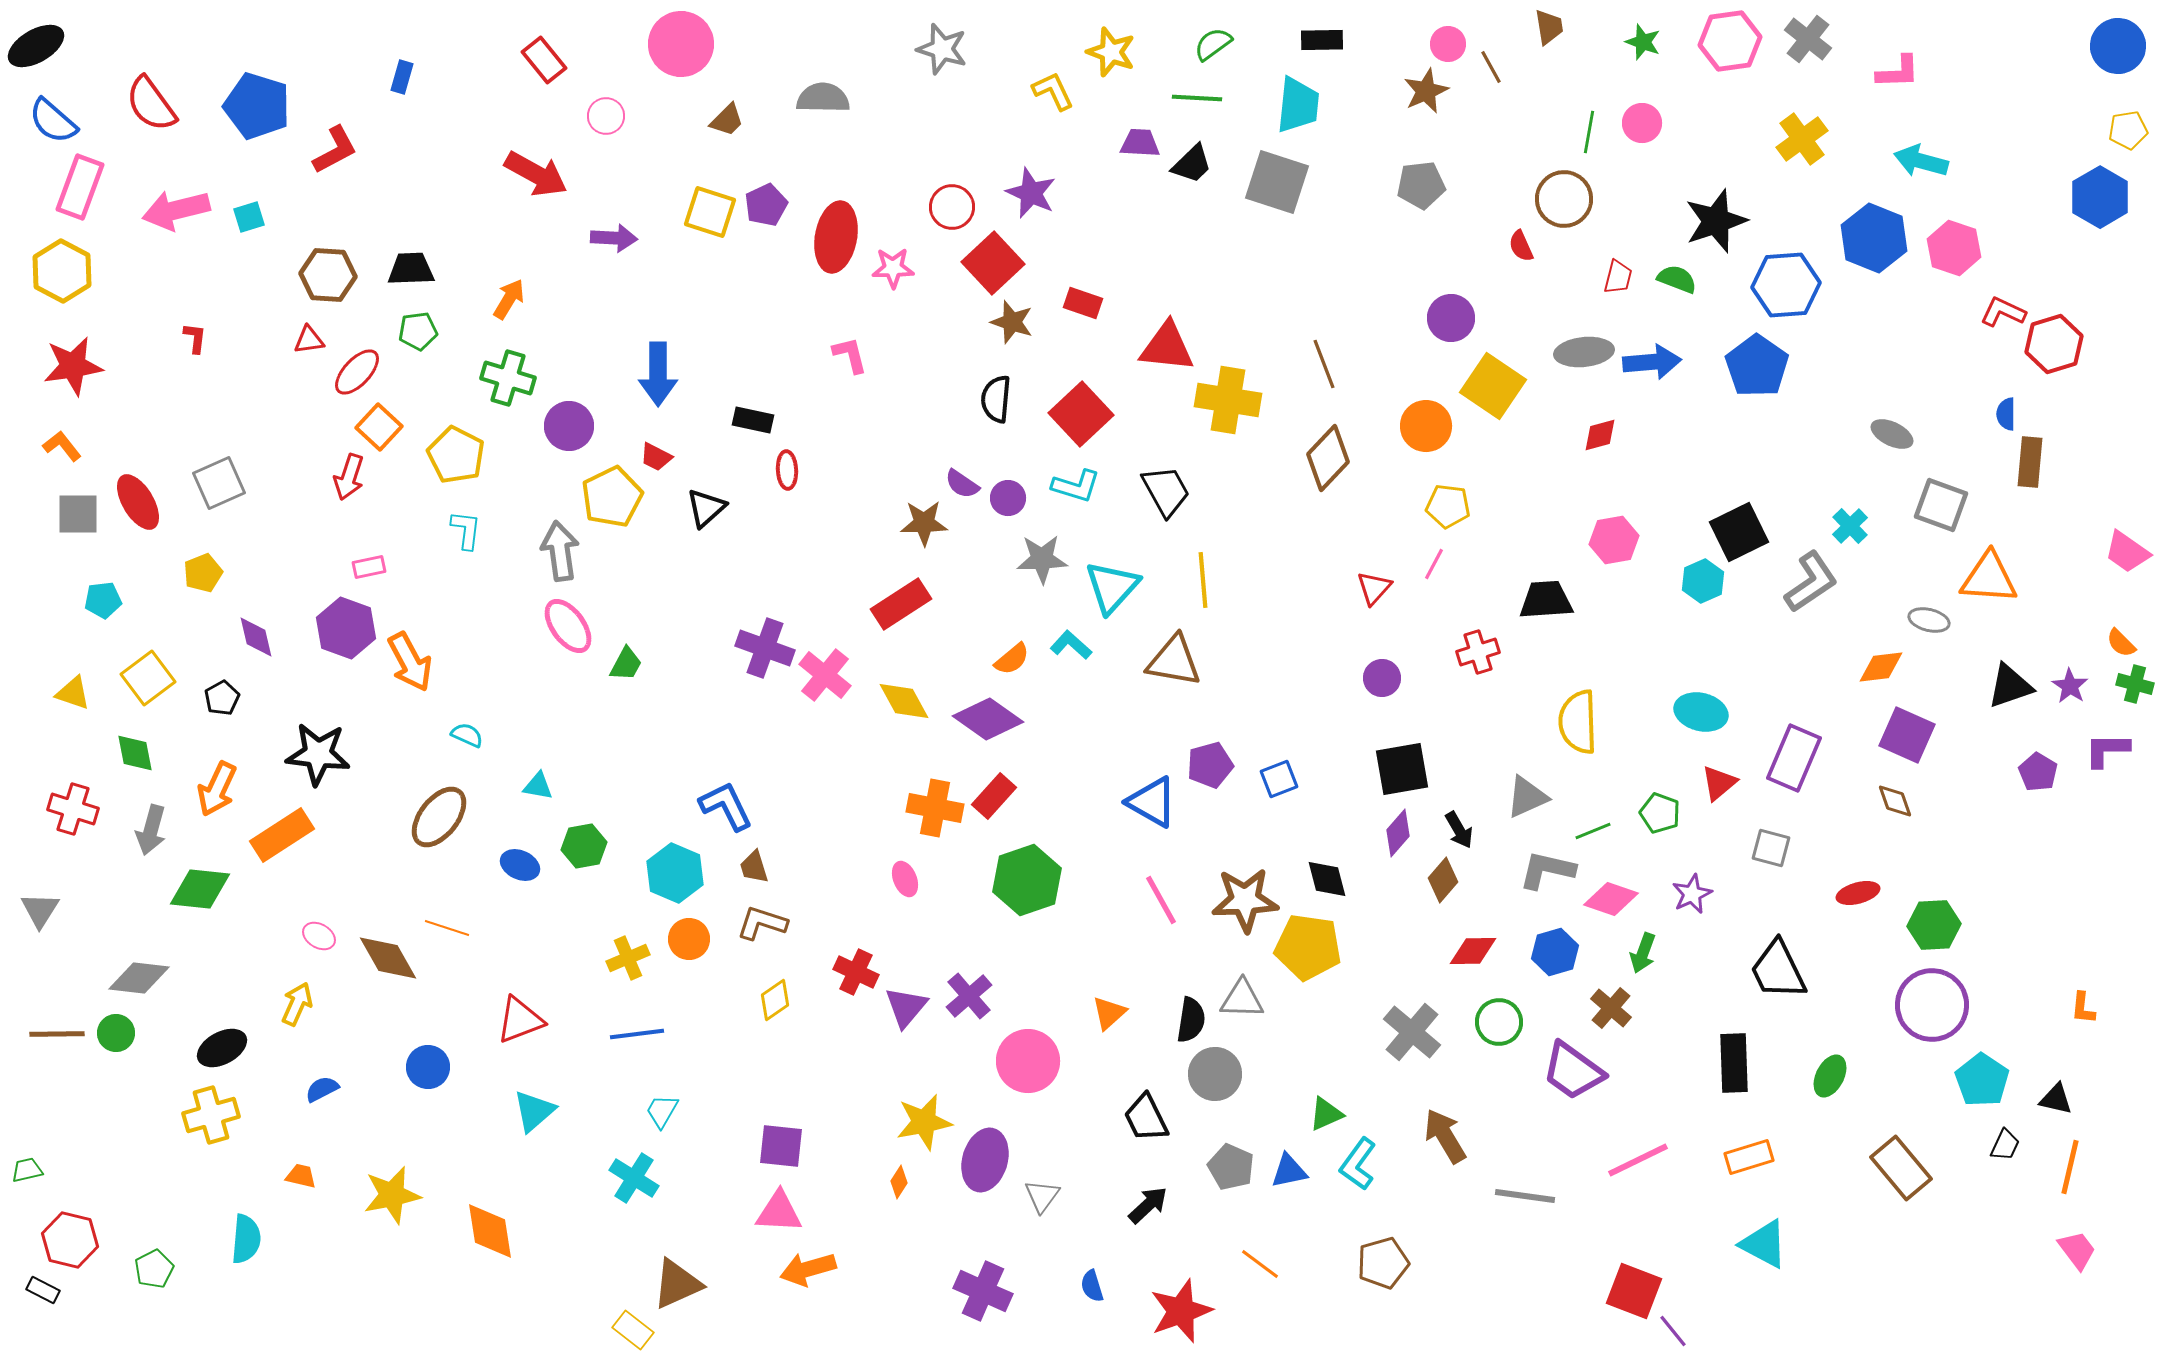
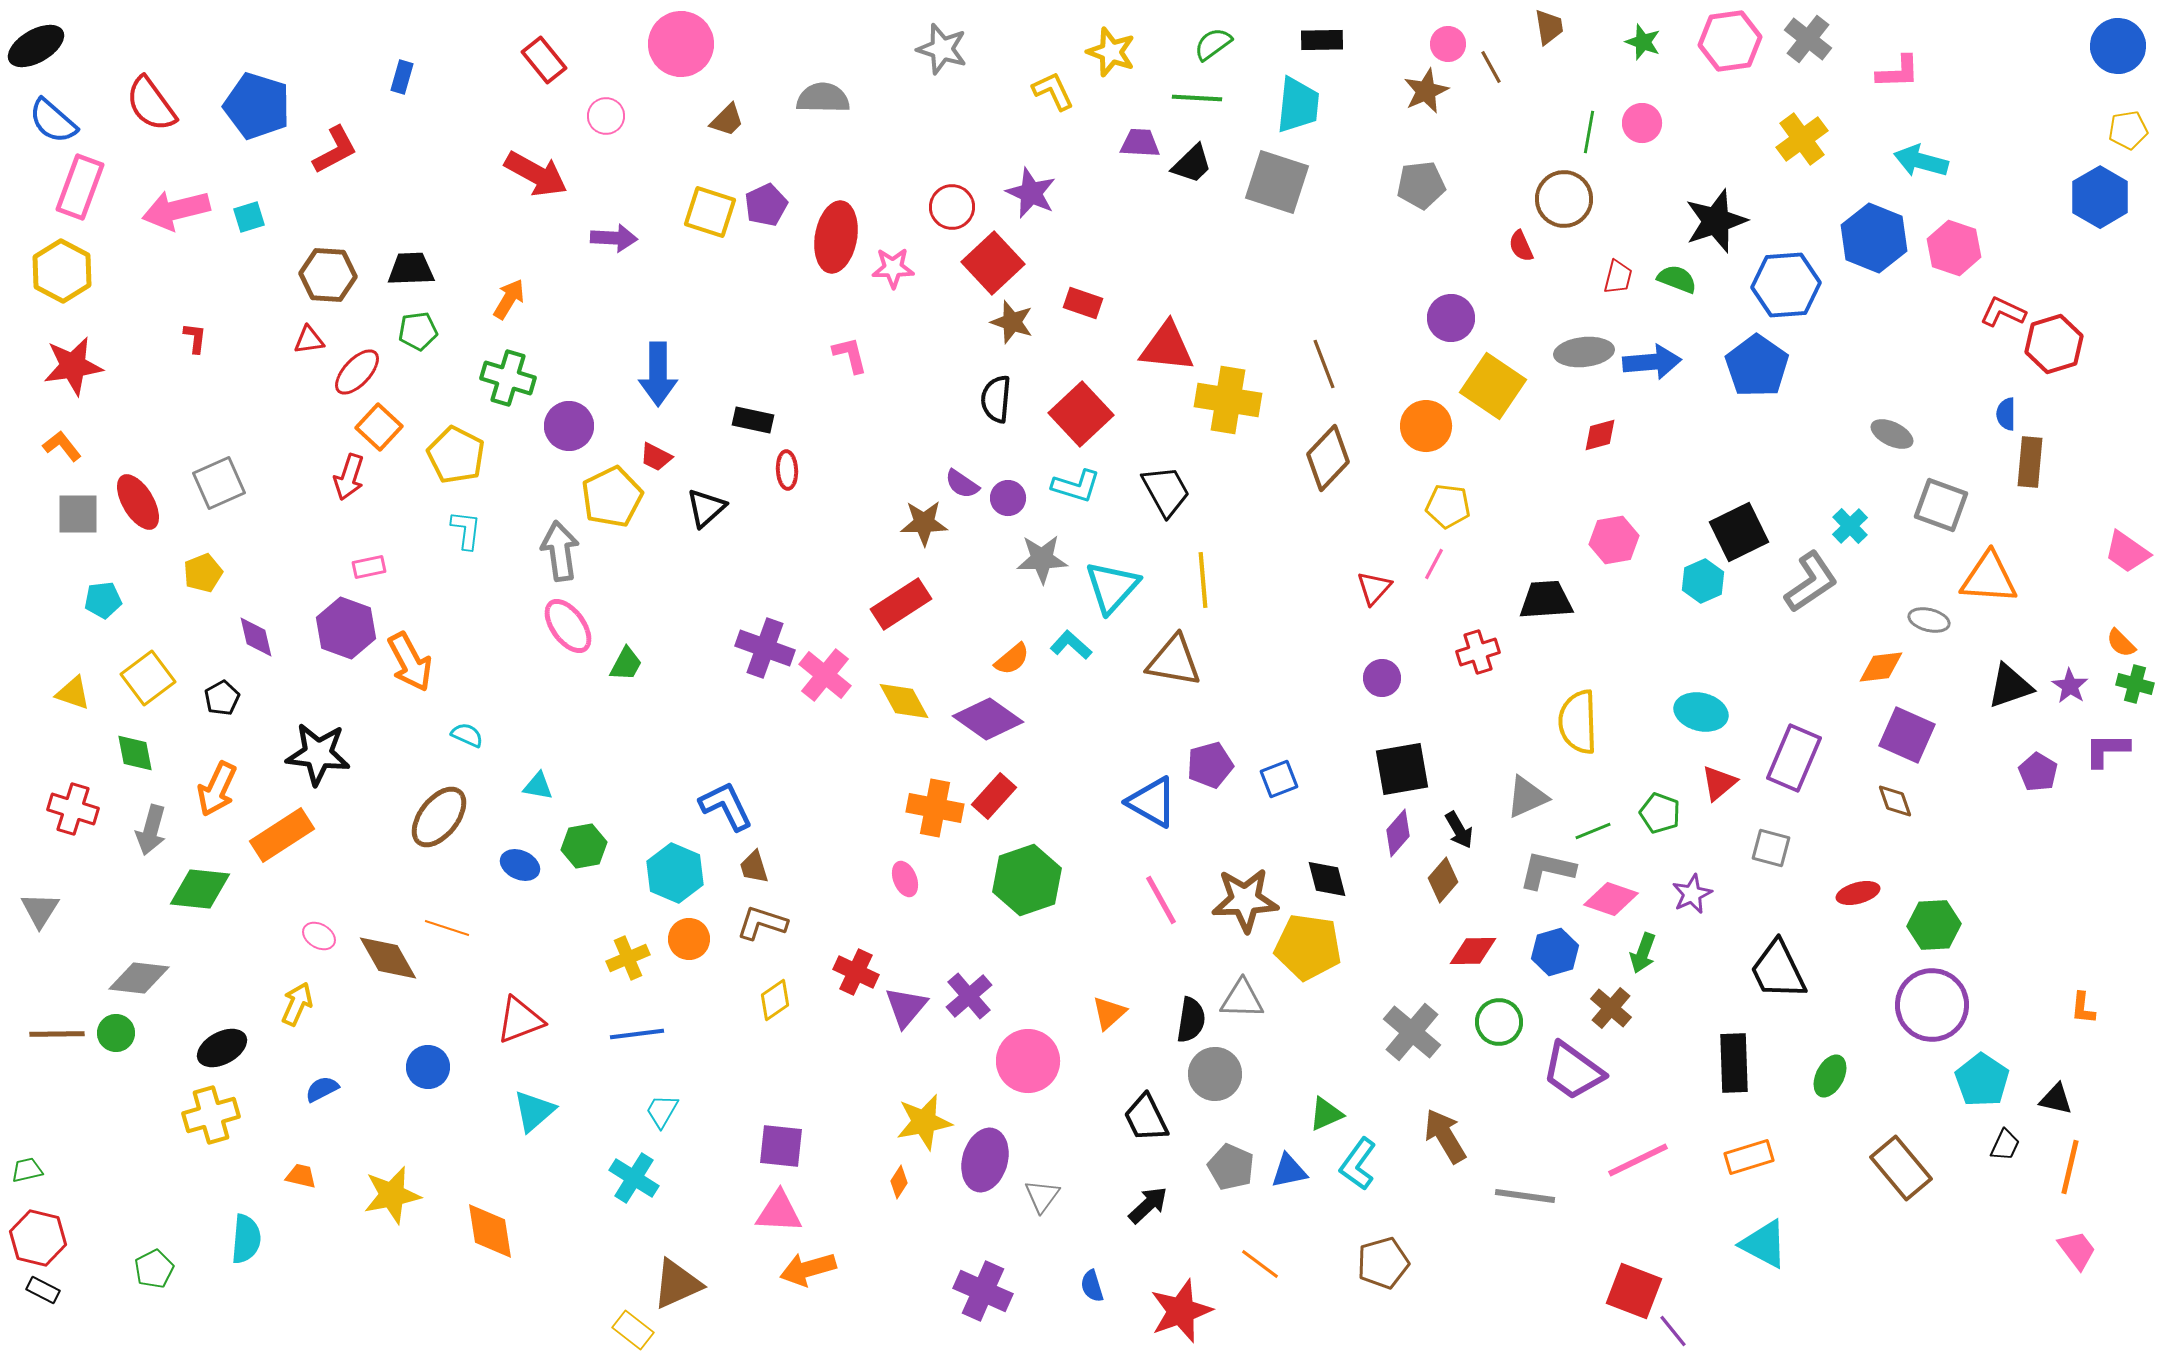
red hexagon at (70, 1240): moved 32 px left, 2 px up
